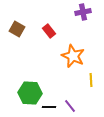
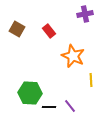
purple cross: moved 2 px right, 2 px down
